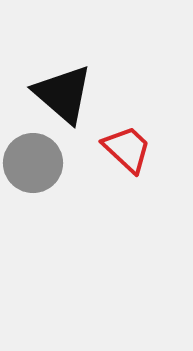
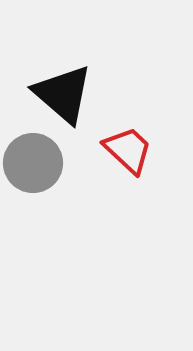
red trapezoid: moved 1 px right, 1 px down
